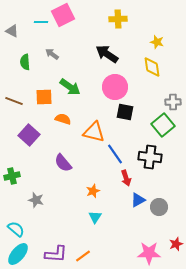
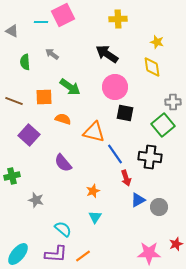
black square: moved 1 px down
cyan semicircle: moved 47 px right
